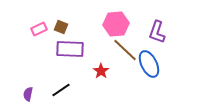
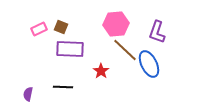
black line: moved 2 px right, 3 px up; rotated 36 degrees clockwise
